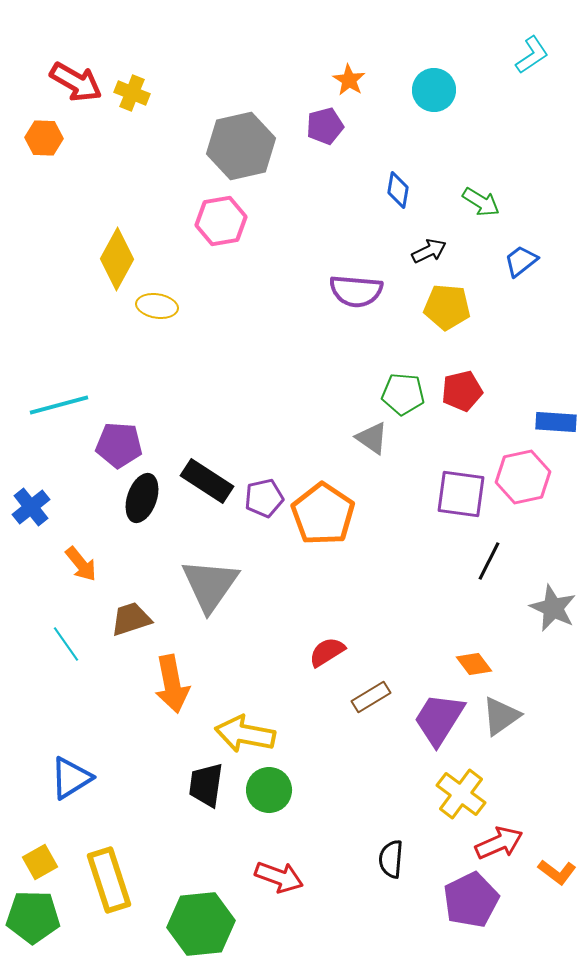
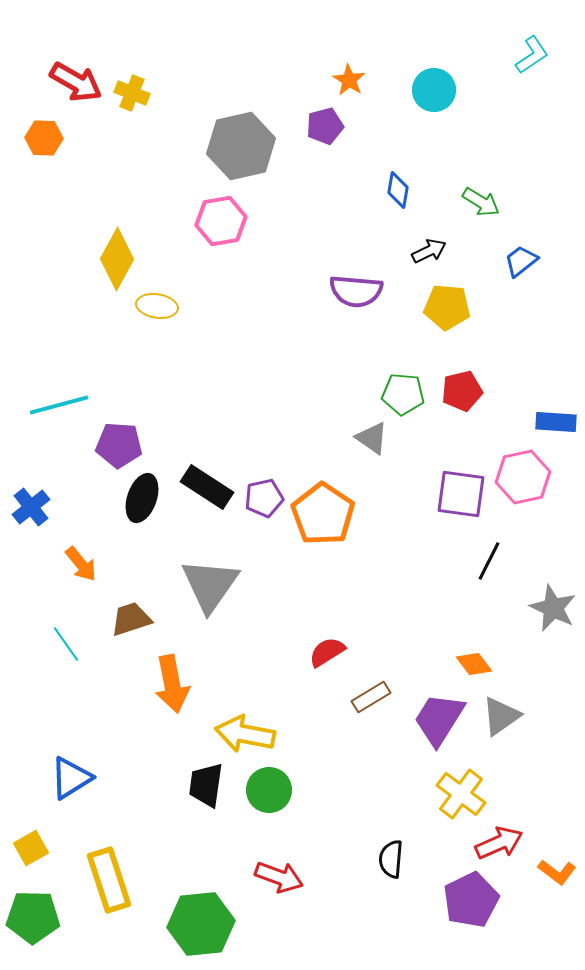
black rectangle at (207, 481): moved 6 px down
yellow square at (40, 862): moved 9 px left, 14 px up
